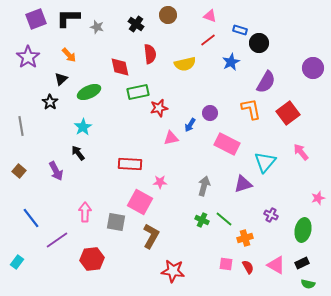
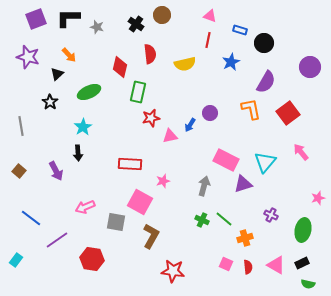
brown circle at (168, 15): moved 6 px left
red line at (208, 40): rotated 42 degrees counterclockwise
black circle at (259, 43): moved 5 px right
purple star at (28, 57): rotated 20 degrees counterclockwise
red diamond at (120, 67): rotated 25 degrees clockwise
purple circle at (313, 68): moved 3 px left, 1 px up
black triangle at (61, 79): moved 4 px left, 5 px up
green rectangle at (138, 92): rotated 65 degrees counterclockwise
red star at (159, 108): moved 8 px left, 10 px down
pink triangle at (171, 138): moved 1 px left, 2 px up
pink rectangle at (227, 144): moved 1 px left, 16 px down
black arrow at (78, 153): rotated 147 degrees counterclockwise
pink star at (160, 182): moved 3 px right, 1 px up; rotated 16 degrees counterclockwise
pink arrow at (85, 212): moved 5 px up; rotated 114 degrees counterclockwise
blue line at (31, 218): rotated 15 degrees counterclockwise
red hexagon at (92, 259): rotated 15 degrees clockwise
cyan rectangle at (17, 262): moved 1 px left, 2 px up
pink square at (226, 264): rotated 16 degrees clockwise
red semicircle at (248, 267): rotated 24 degrees clockwise
